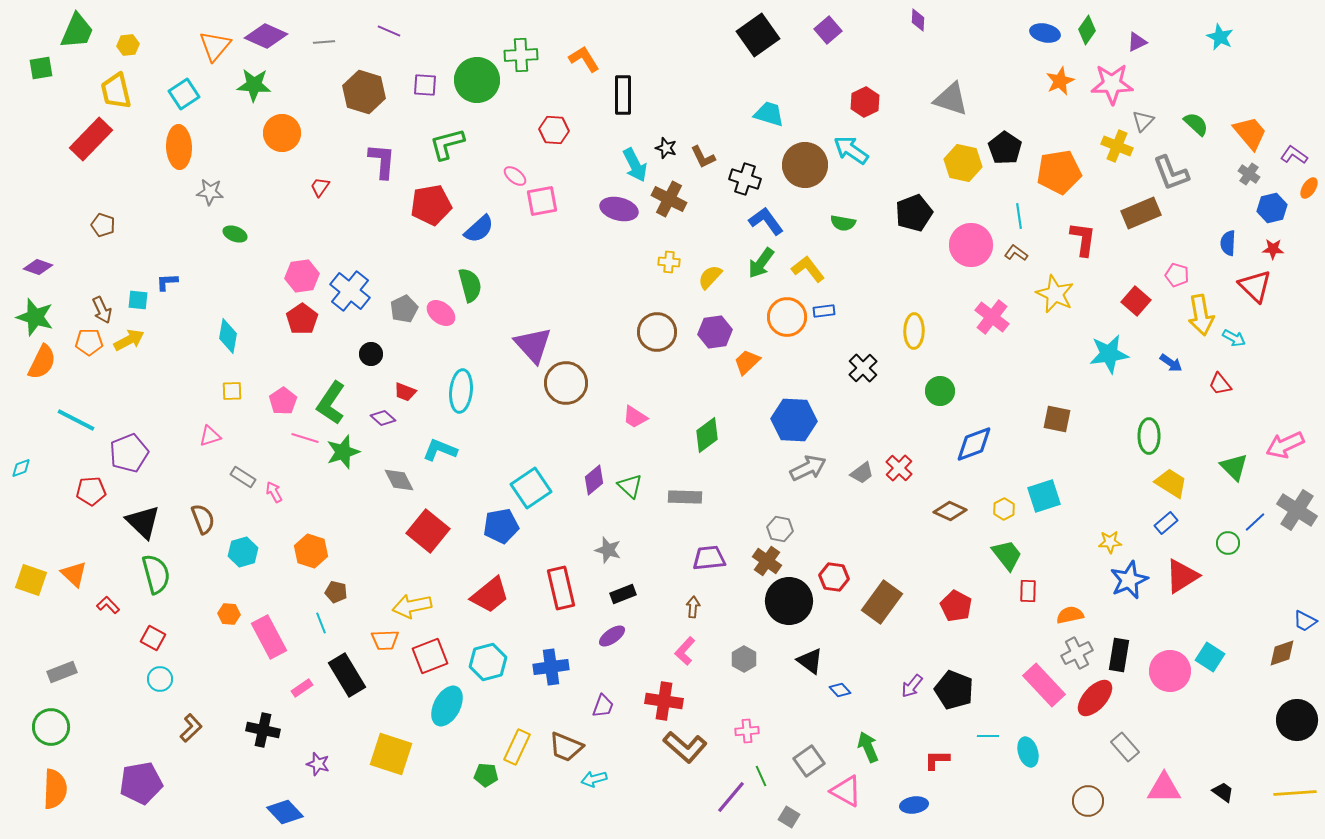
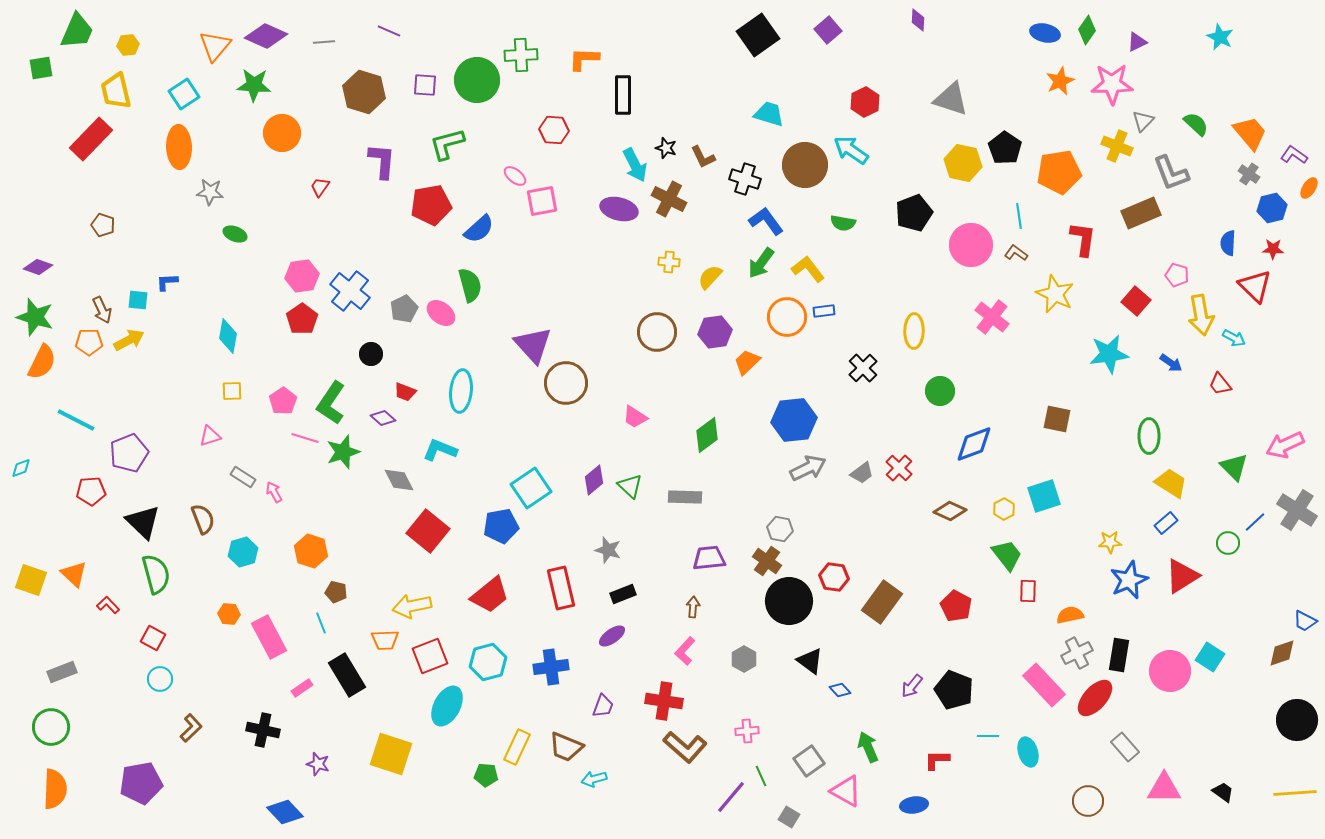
orange L-shape at (584, 59): rotated 56 degrees counterclockwise
blue hexagon at (794, 420): rotated 9 degrees counterclockwise
